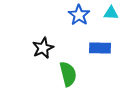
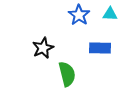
cyan triangle: moved 1 px left, 1 px down
green semicircle: moved 1 px left
